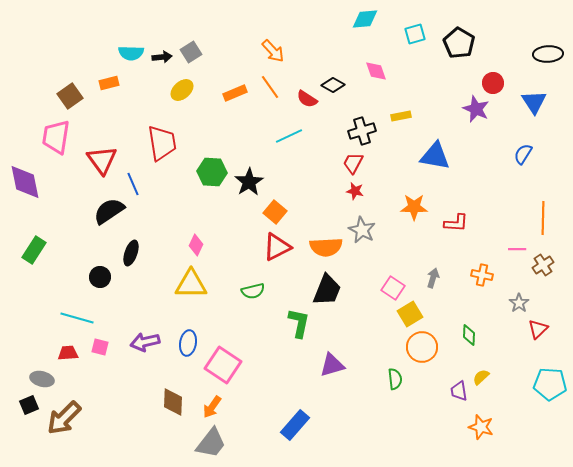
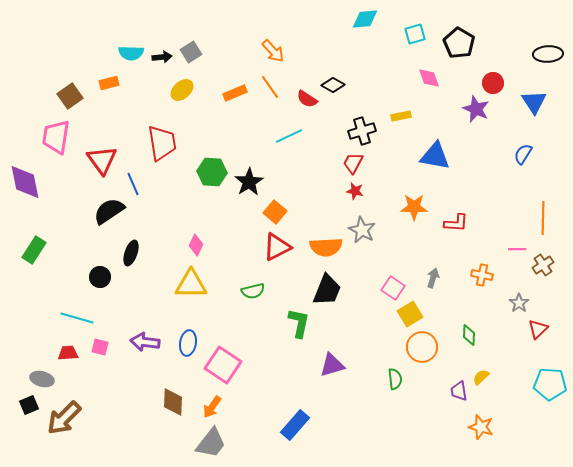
pink diamond at (376, 71): moved 53 px right, 7 px down
purple arrow at (145, 342): rotated 20 degrees clockwise
